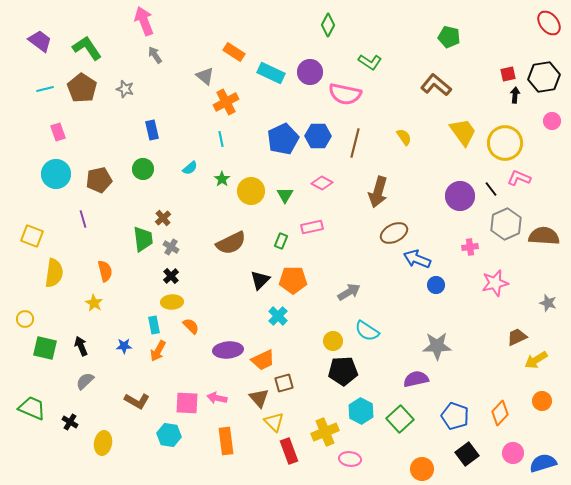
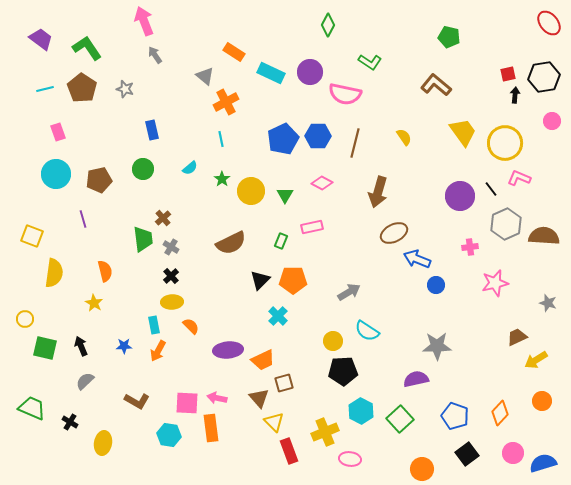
purple trapezoid at (40, 41): moved 1 px right, 2 px up
orange rectangle at (226, 441): moved 15 px left, 13 px up
